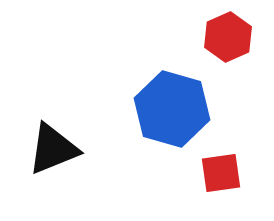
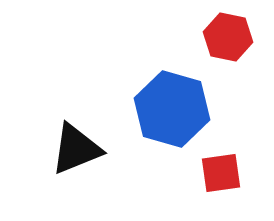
red hexagon: rotated 24 degrees counterclockwise
black triangle: moved 23 px right
